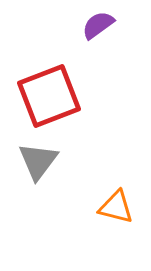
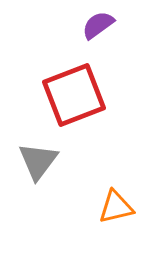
red square: moved 25 px right, 1 px up
orange triangle: rotated 27 degrees counterclockwise
